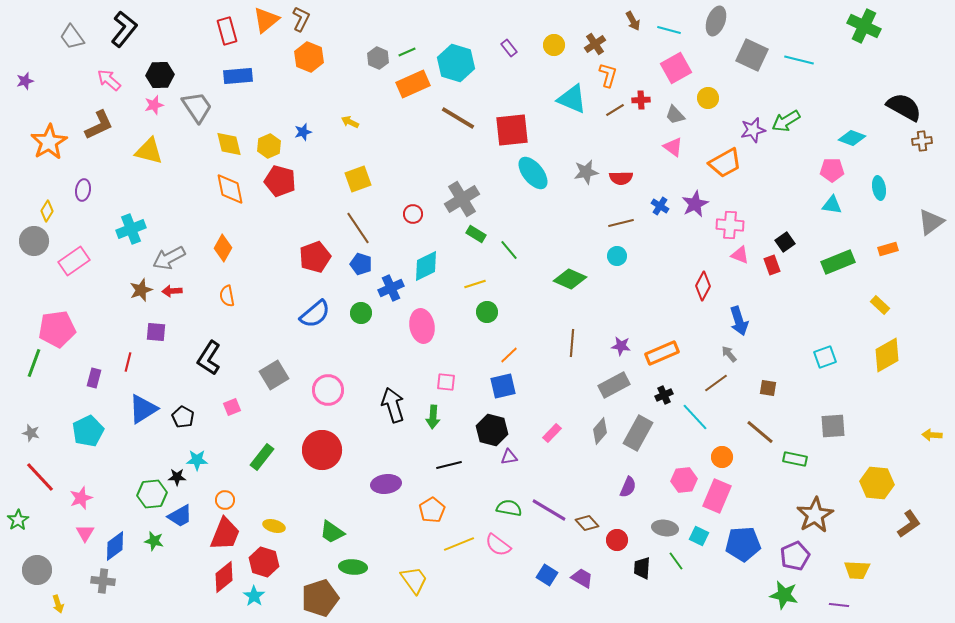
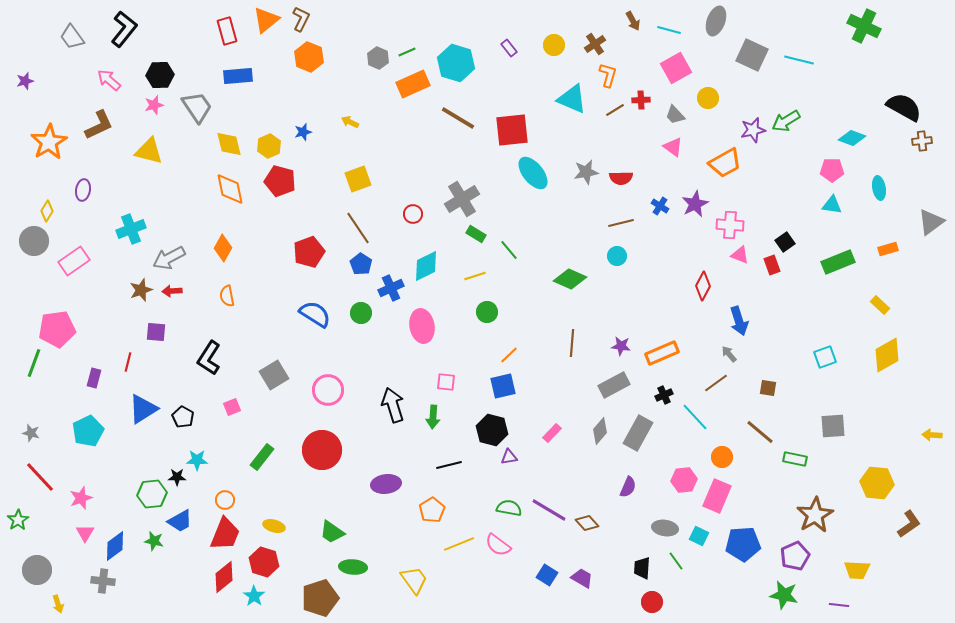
red pentagon at (315, 257): moved 6 px left, 5 px up
blue pentagon at (361, 264): rotated 15 degrees clockwise
yellow line at (475, 284): moved 8 px up
blue semicircle at (315, 314): rotated 108 degrees counterclockwise
blue trapezoid at (180, 516): moved 5 px down
red circle at (617, 540): moved 35 px right, 62 px down
